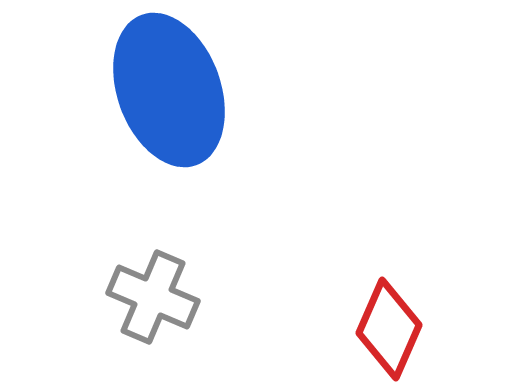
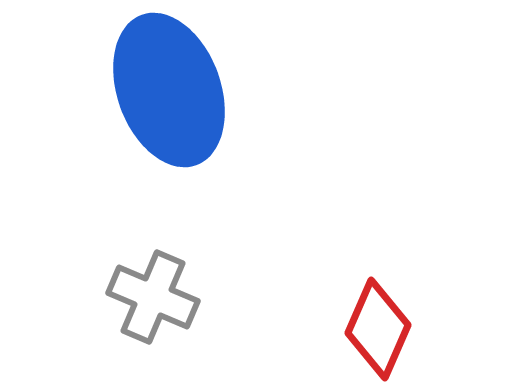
red diamond: moved 11 px left
